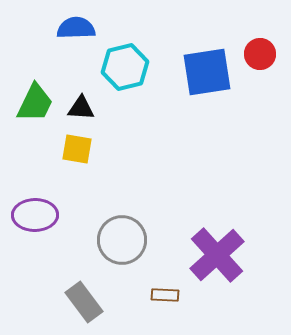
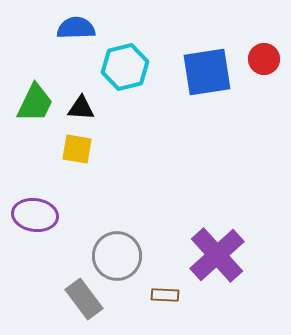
red circle: moved 4 px right, 5 px down
purple ellipse: rotated 9 degrees clockwise
gray circle: moved 5 px left, 16 px down
gray rectangle: moved 3 px up
